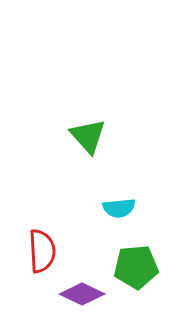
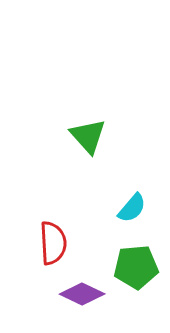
cyan semicircle: moved 13 px right; rotated 44 degrees counterclockwise
red semicircle: moved 11 px right, 8 px up
